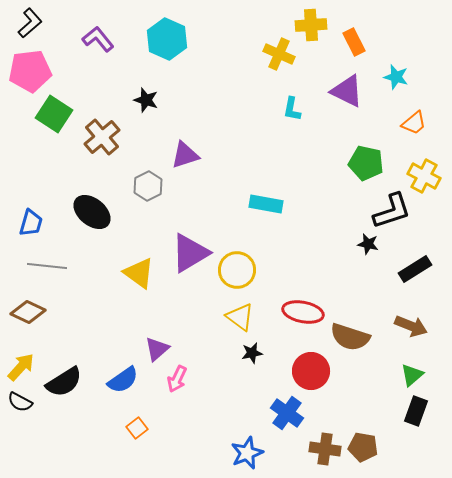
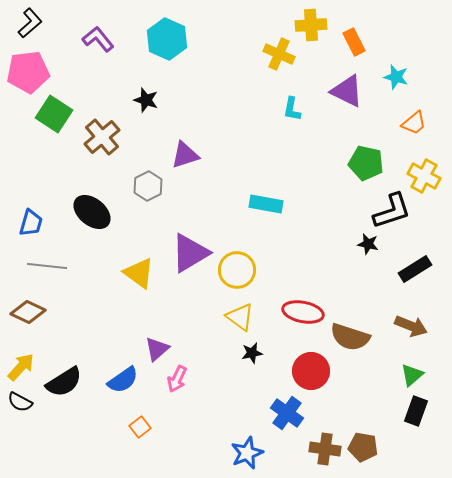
pink pentagon at (30, 71): moved 2 px left, 1 px down
orange square at (137, 428): moved 3 px right, 1 px up
